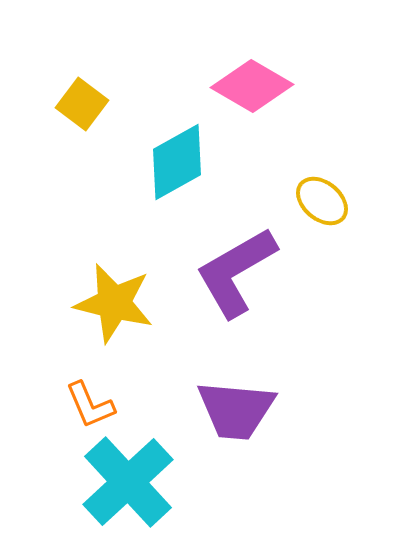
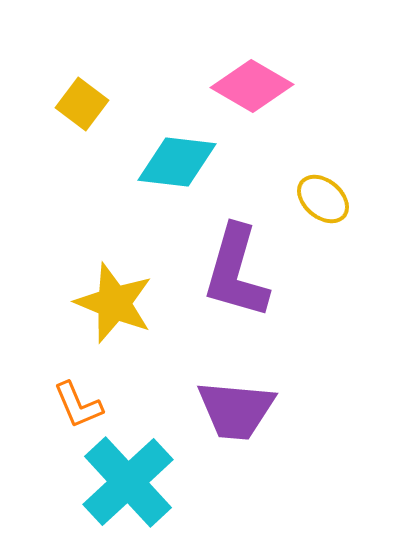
cyan diamond: rotated 36 degrees clockwise
yellow ellipse: moved 1 px right, 2 px up
purple L-shape: rotated 44 degrees counterclockwise
yellow star: rotated 8 degrees clockwise
orange L-shape: moved 12 px left
